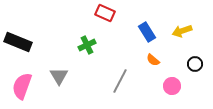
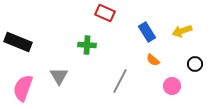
green cross: rotated 30 degrees clockwise
pink semicircle: moved 1 px right, 2 px down
